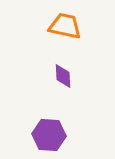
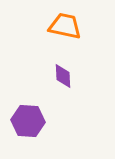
purple hexagon: moved 21 px left, 14 px up
